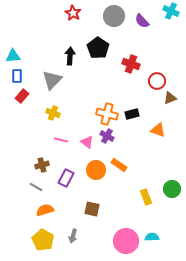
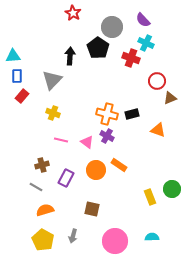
cyan cross: moved 25 px left, 32 px down
gray circle: moved 2 px left, 11 px down
purple semicircle: moved 1 px right, 1 px up
red cross: moved 6 px up
yellow rectangle: moved 4 px right
pink circle: moved 11 px left
